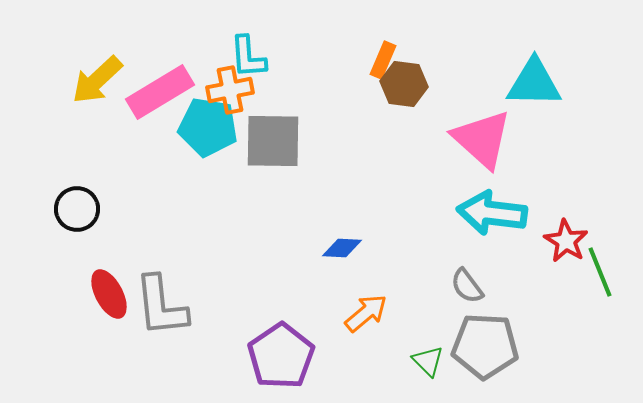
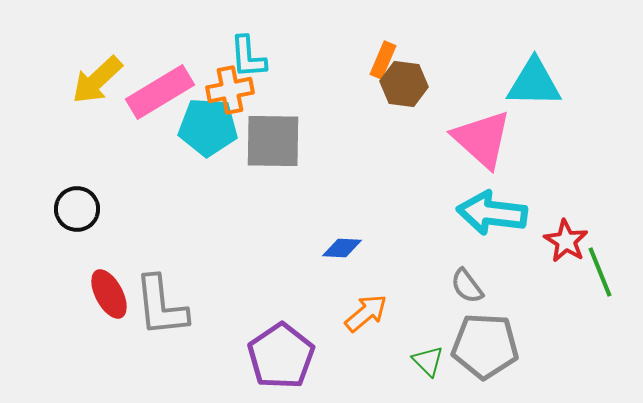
cyan pentagon: rotated 6 degrees counterclockwise
